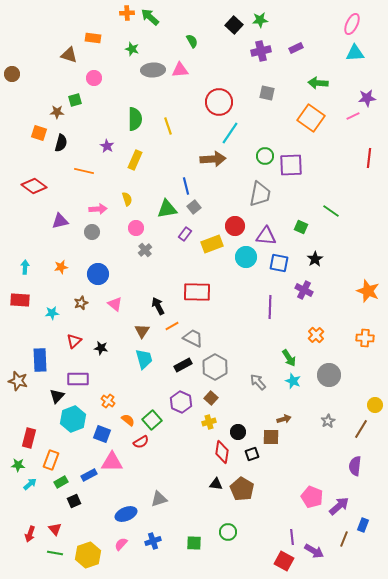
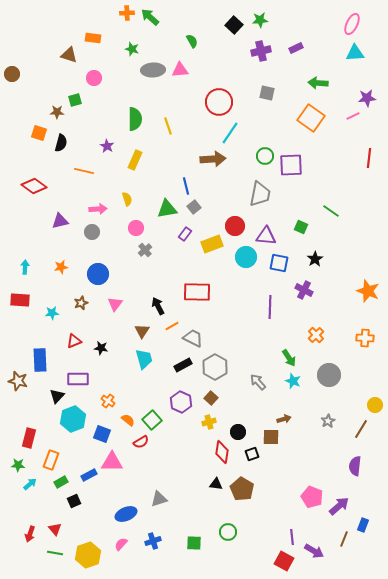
pink triangle at (115, 304): rotated 28 degrees clockwise
red triangle at (74, 341): rotated 21 degrees clockwise
